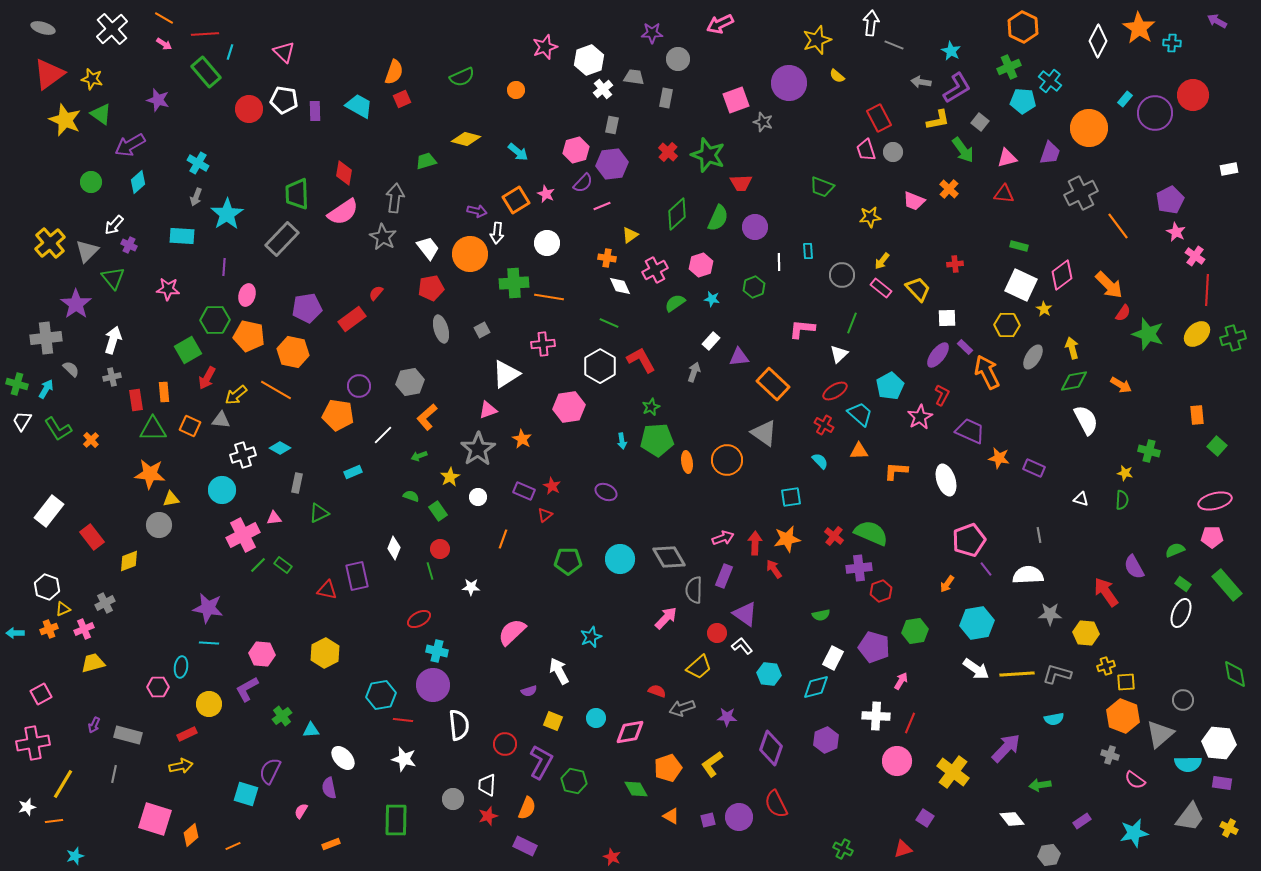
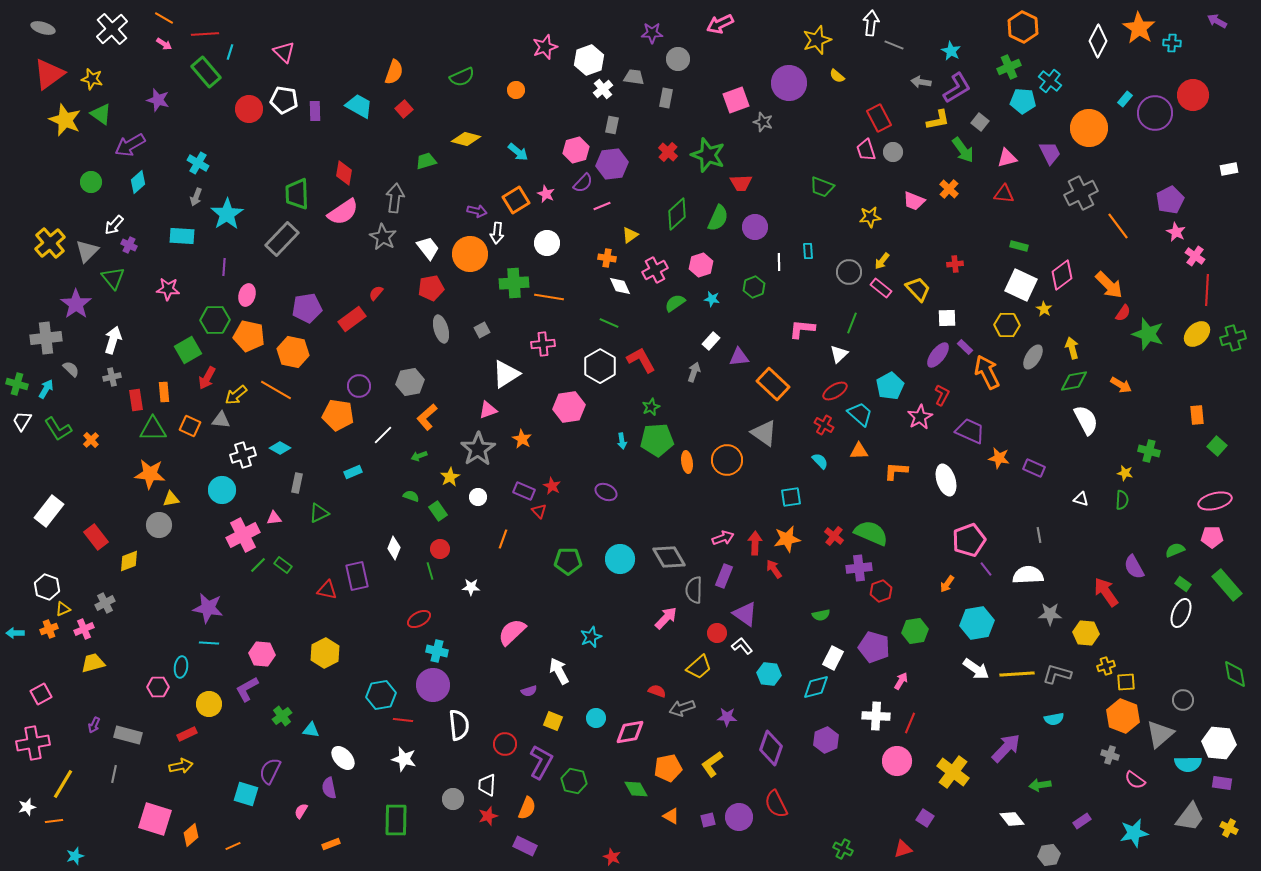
red square at (402, 99): moved 2 px right, 10 px down; rotated 18 degrees counterclockwise
purple trapezoid at (1050, 153): rotated 45 degrees counterclockwise
gray circle at (842, 275): moved 7 px right, 3 px up
red triangle at (545, 515): moved 6 px left, 4 px up; rotated 35 degrees counterclockwise
red rectangle at (92, 537): moved 4 px right
cyan triangle at (311, 730): rotated 12 degrees clockwise
orange pentagon at (668, 768): rotated 8 degrees clockwise
